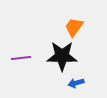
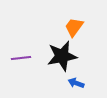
black star: rotated 12 degrees counterclockwise
blue arrow: rotated 35 degrees clockwise
